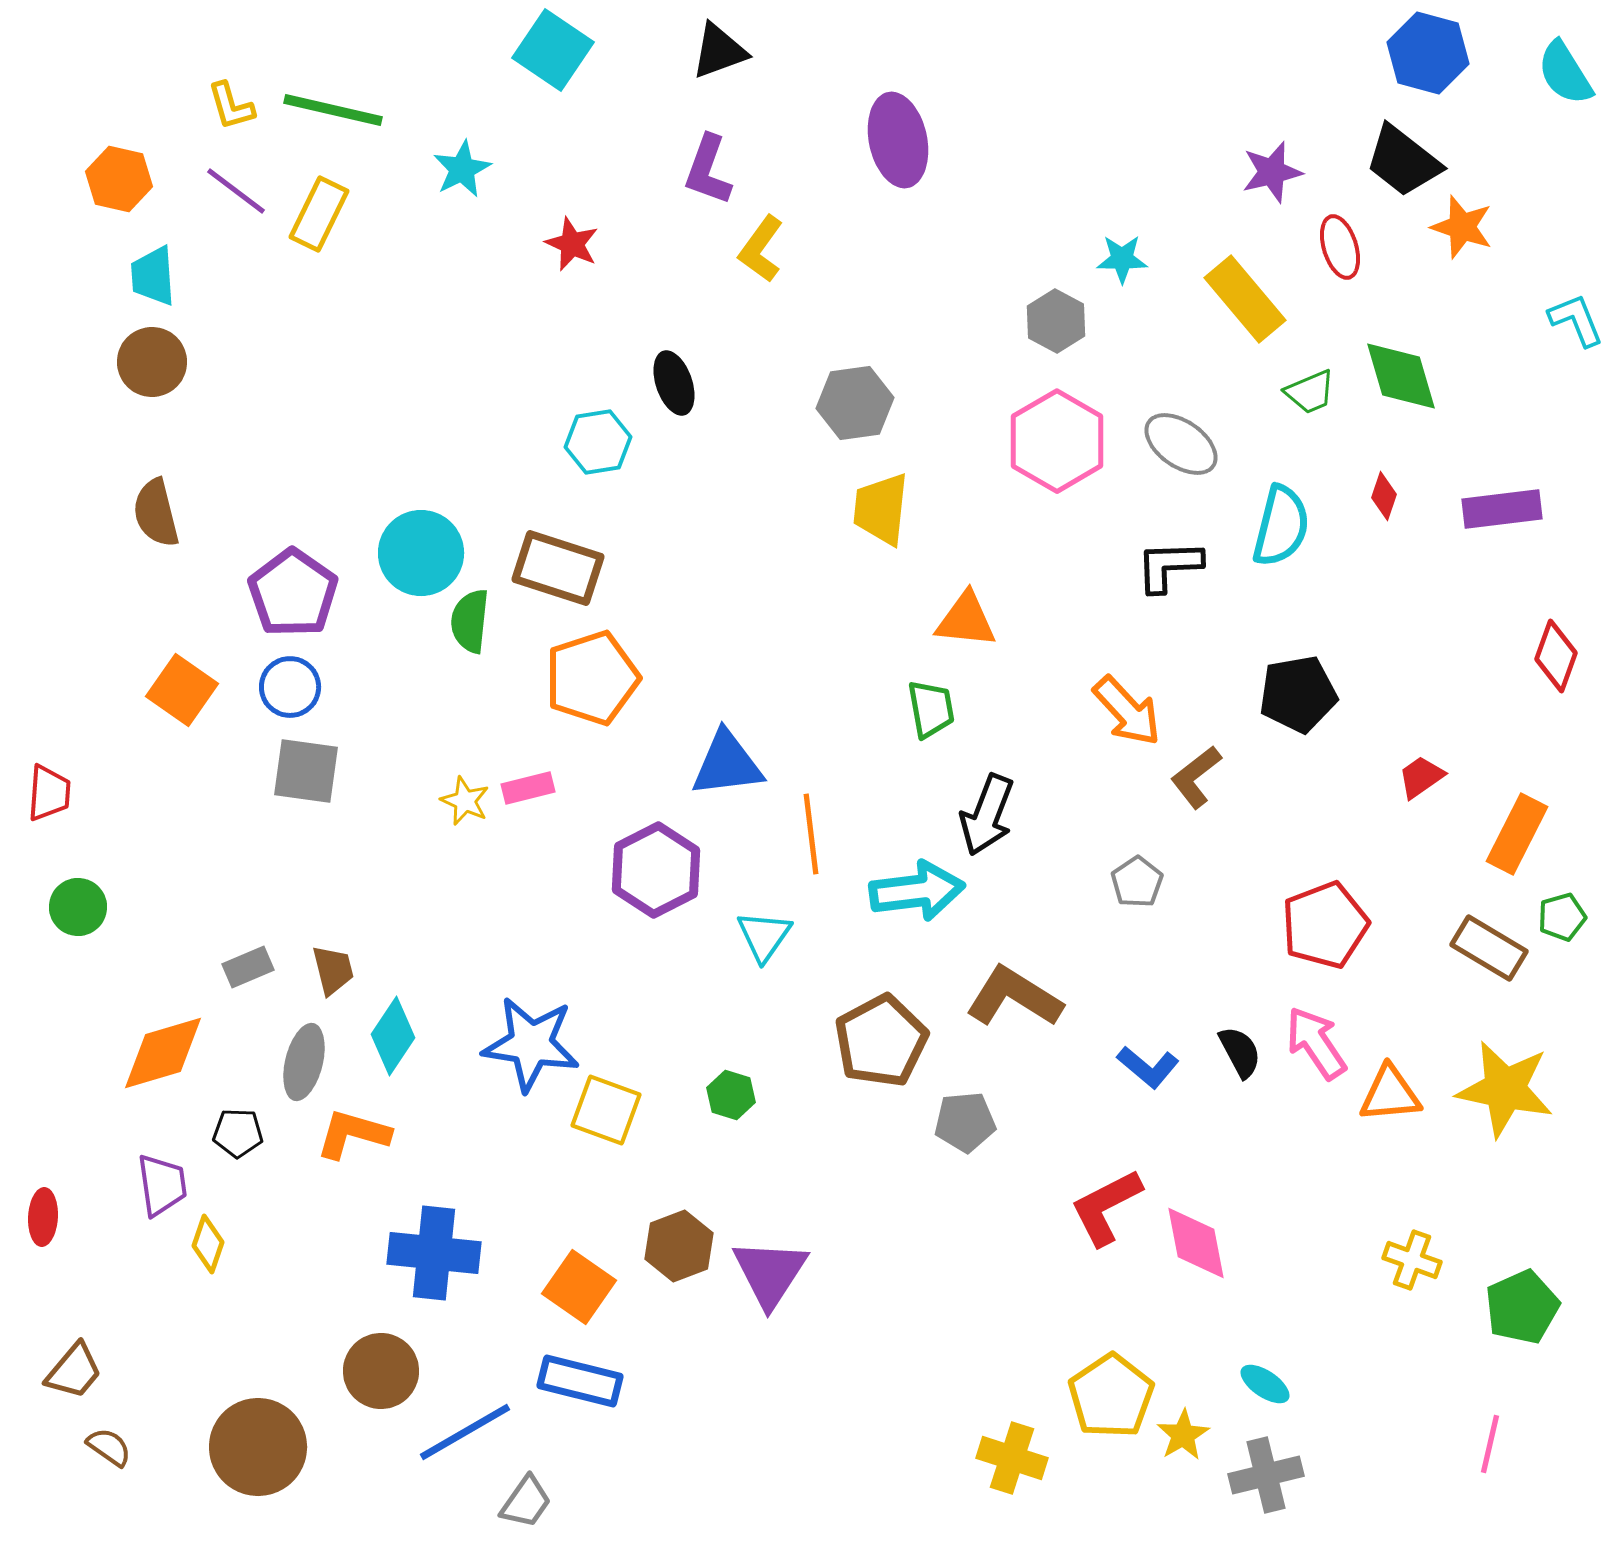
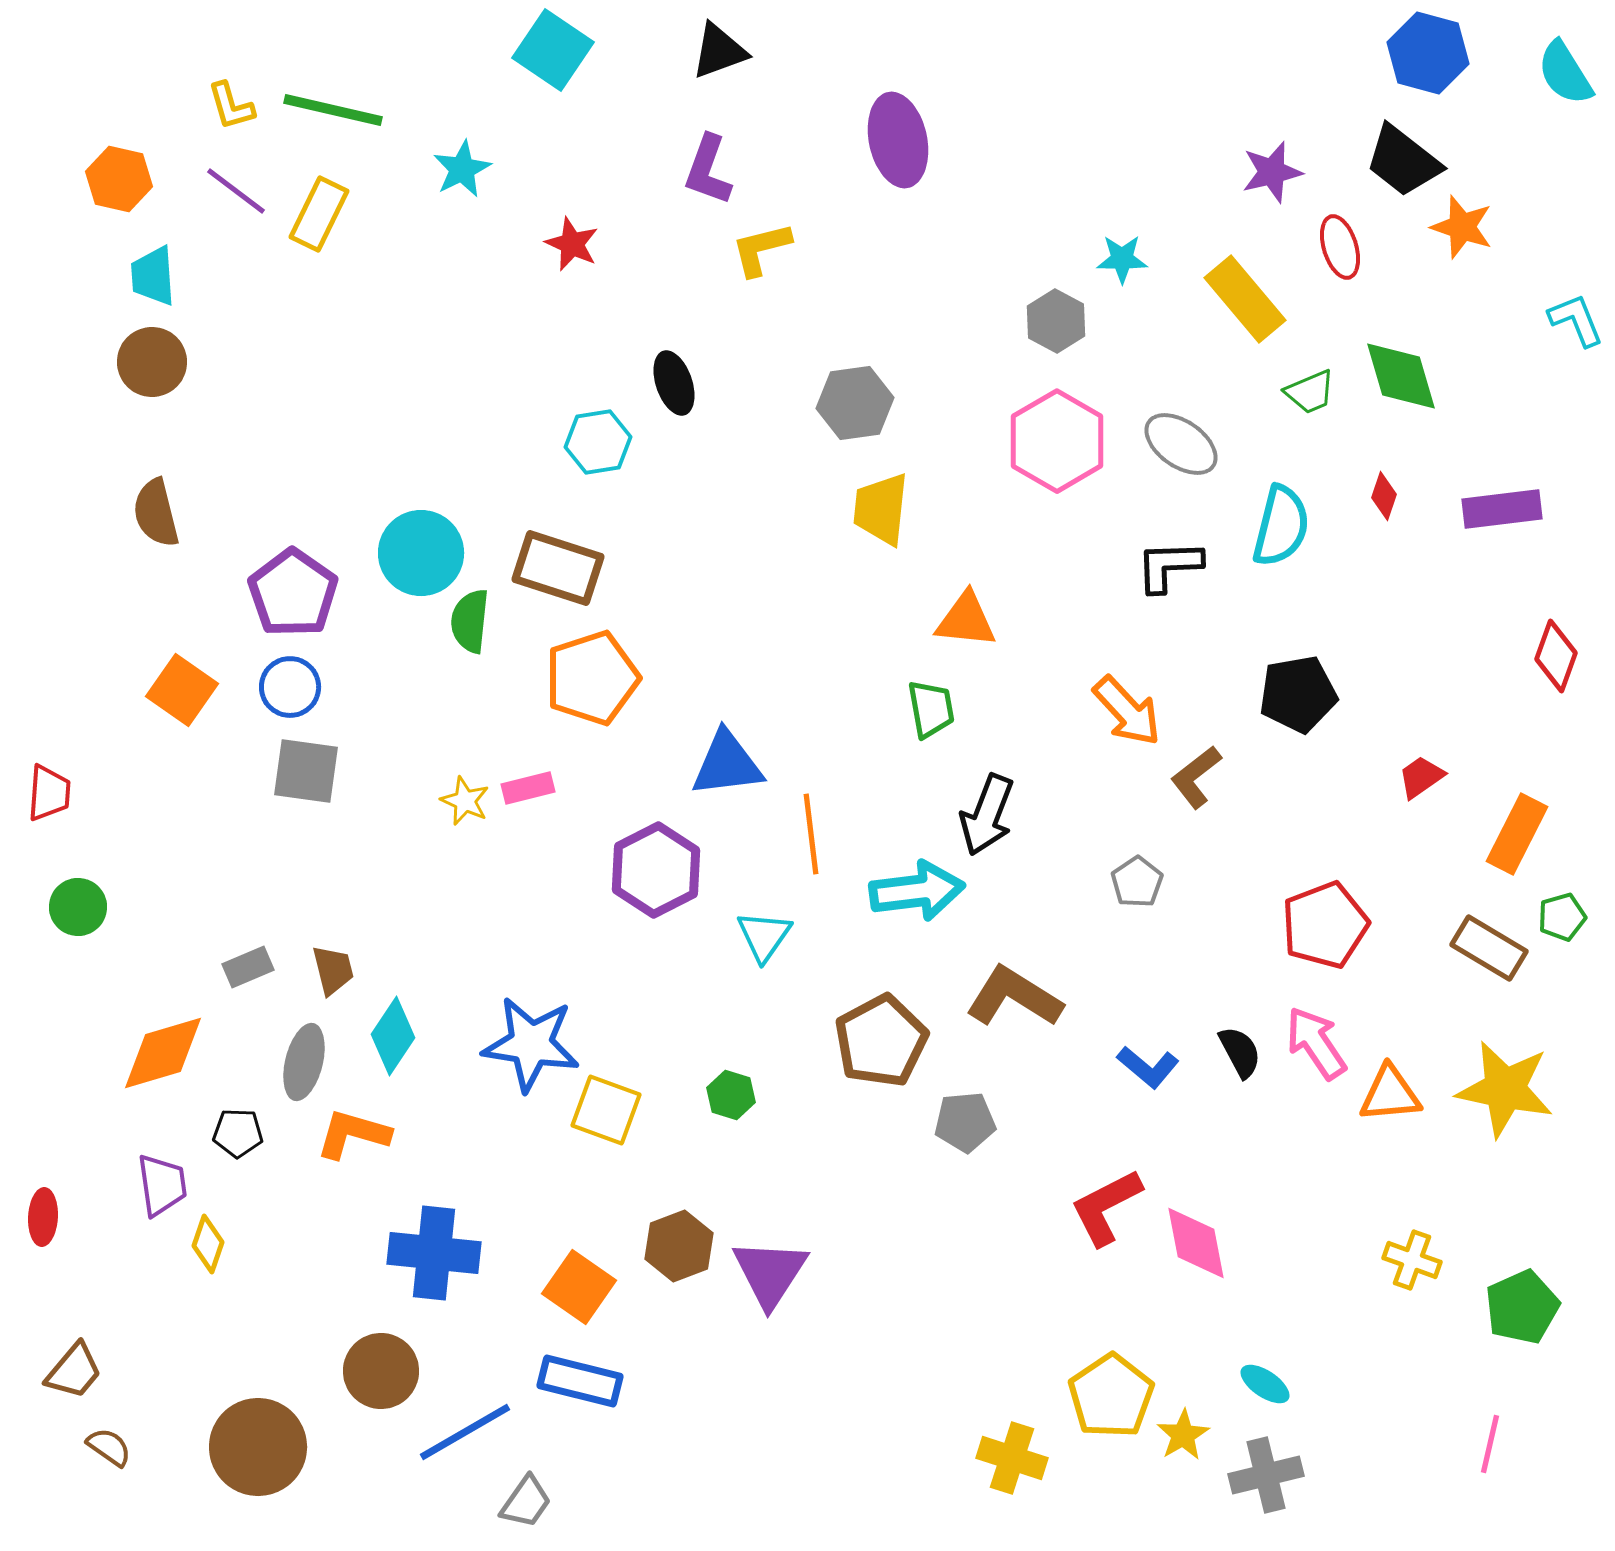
yellow L-shape at (761, 249): rotated 40 degrees clockwise
